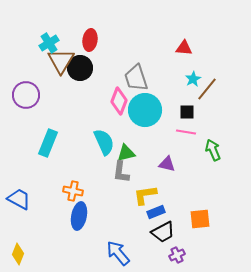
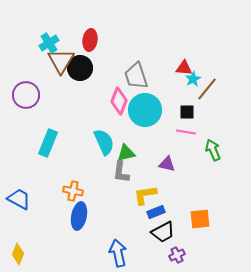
red triangle: moved 20 px down
gray trapezoid: moved 2 px up
blue arrow: rotated 28 degrees clockwise
